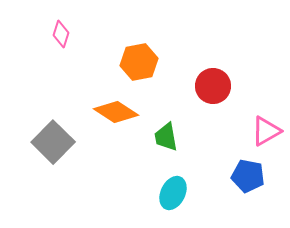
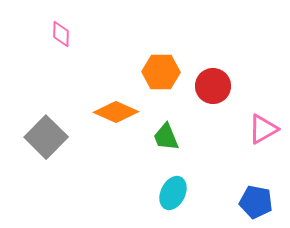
pink diamond: rotated 16 degrees counterclockwise
orange hexagon: moved 22 px right, 10 px down; rotated 12 degrees clockwise
orange diamond: rotated 9 degrees counterclockwise
pink triangle: moved 3 px left, 2 px up
green trapezoid: rotated 12 degrees counterclockwise
gray square: moved 7 px left, 5 px up
blue pentagon: moved 8 px right, 26 px down
